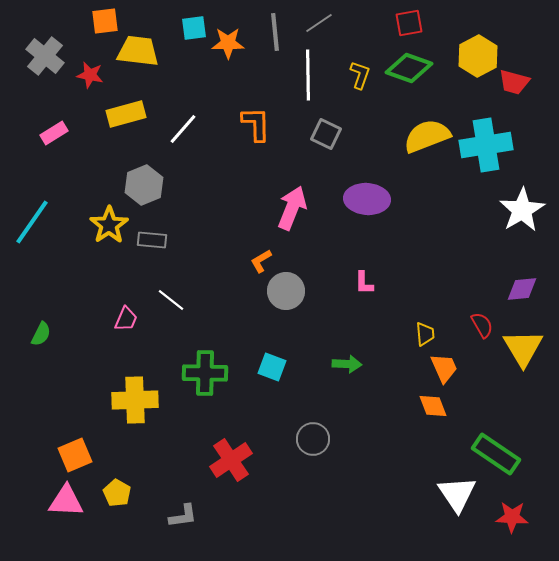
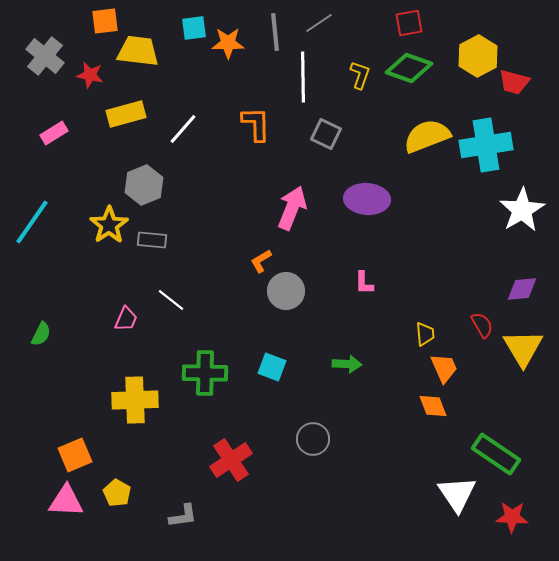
white line at (308, 75): moved 5 px left, 2 px down
